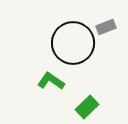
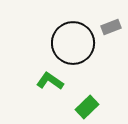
gray rectangle: moved 5 px right
green L-shape: moved 1 px left
